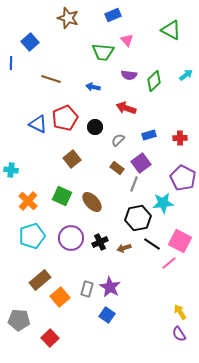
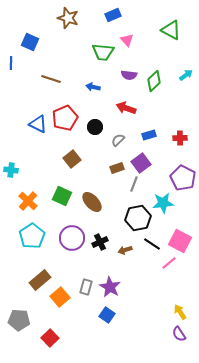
blue square at (30, 42): rotated 24 degrees counterclockwise
brown rectangle at (117, 168): rotated 56 degrees counterclockwise
cyan pentagon at (32, 236): rotated 15 degrees counterclockwise
purple circle at (71, 238): moved 1 px right
brown arrow at (124, 248): moved 1 px right, 2 px down
gray rectangle at (87, 289): moved 1 px left, 2 px up
